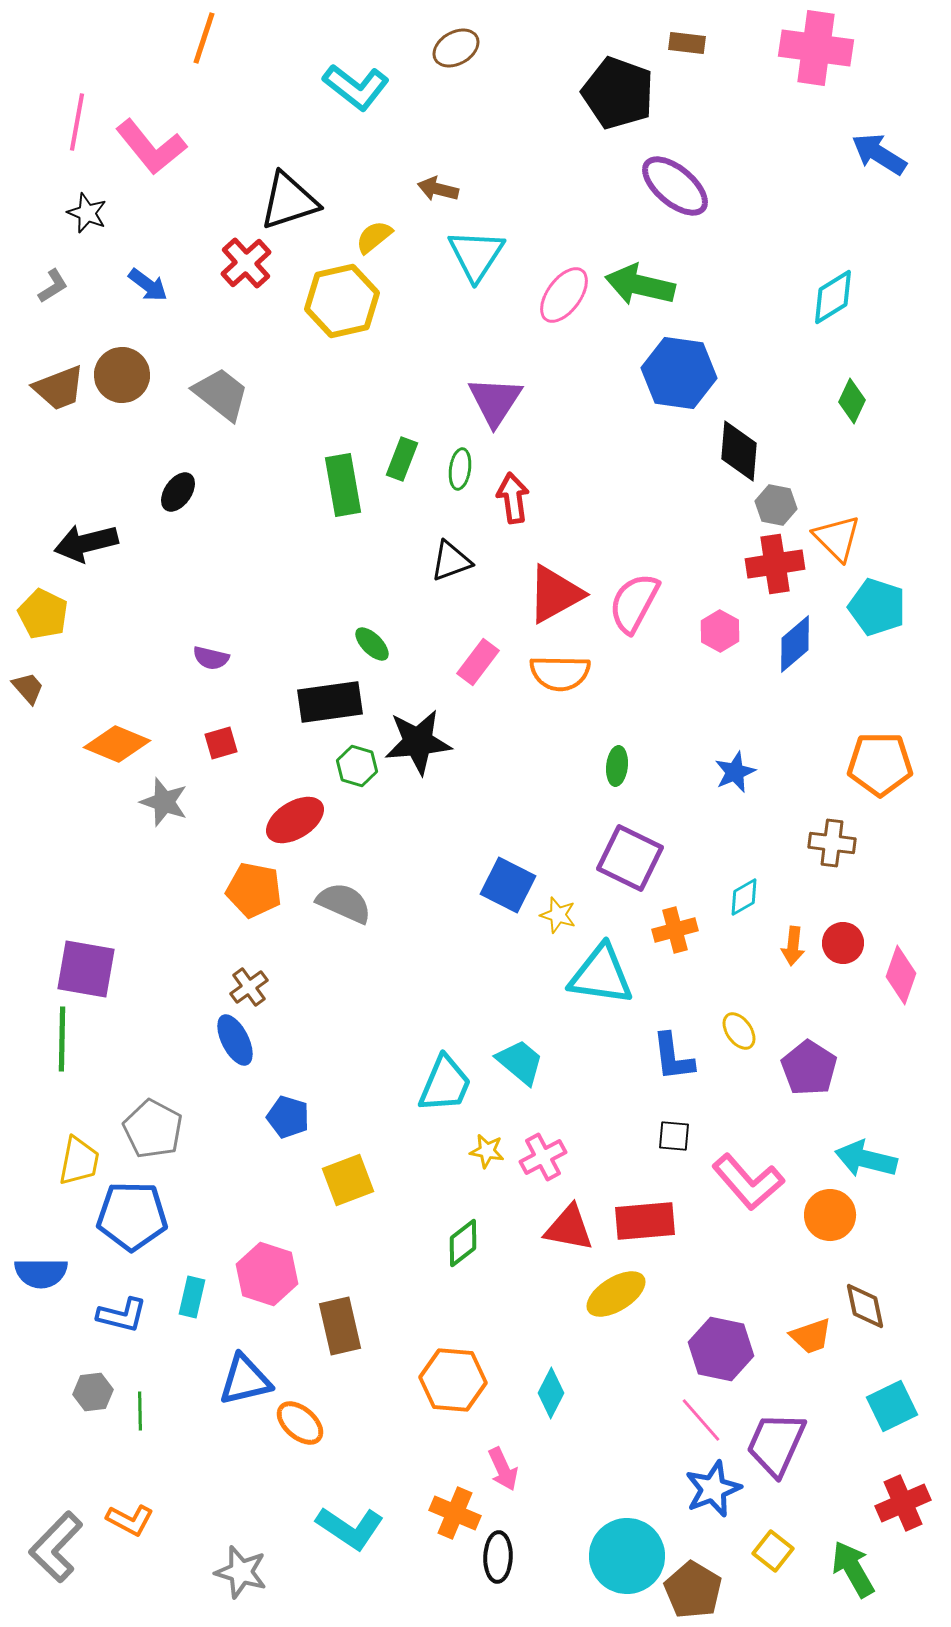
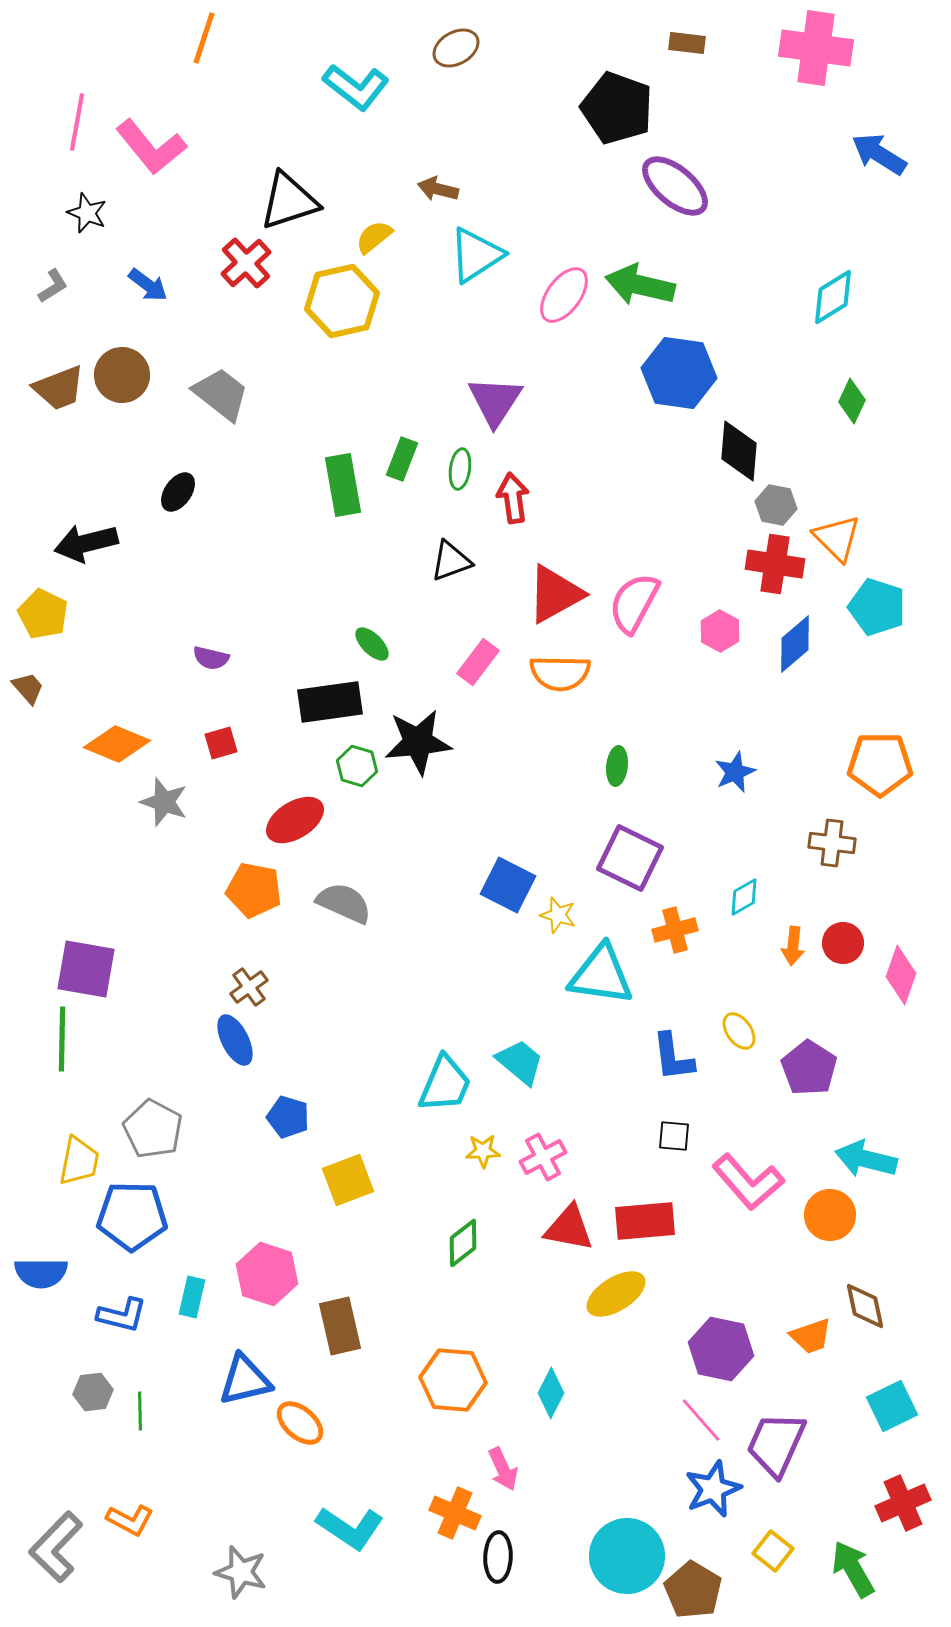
black pentagon at (618, 93): moved 1 px left, 15 px down
cyan triangle at (476, 255): rotated 24 degrees clockwise
red cross at (775, 564): rotated 18 degrees clockwise
yellow star at (487, 1151): moved 4 px left; rotated 12 degrees counterclockwise
